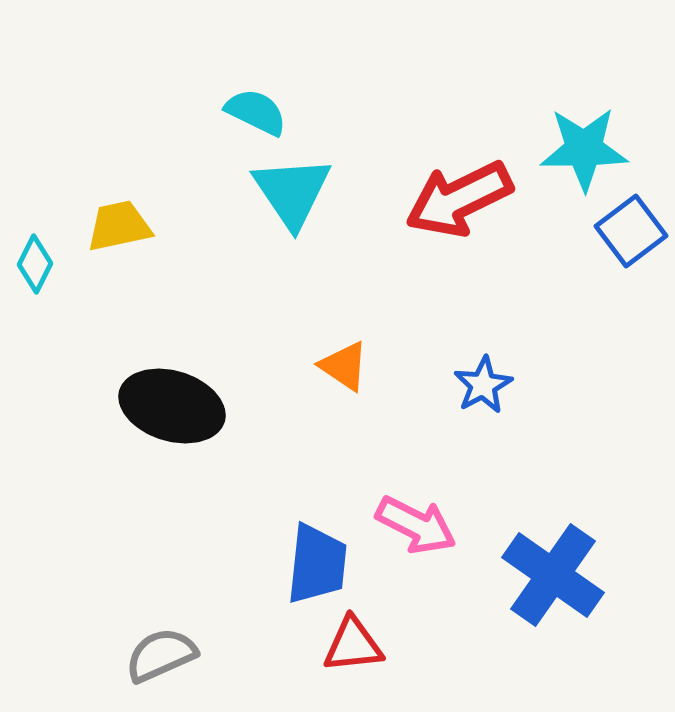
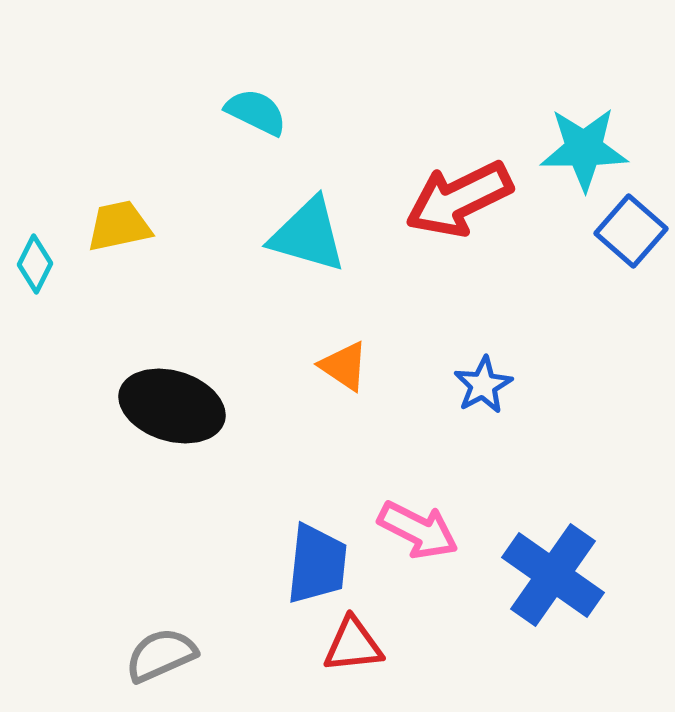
cyan triangle: moved 16 px right, 43 px down; rotated 40 degrees counterclockwise
blue square: rotated 12 degrees counterclockwise
pink arrow: moved 2 px right, 5 px down
